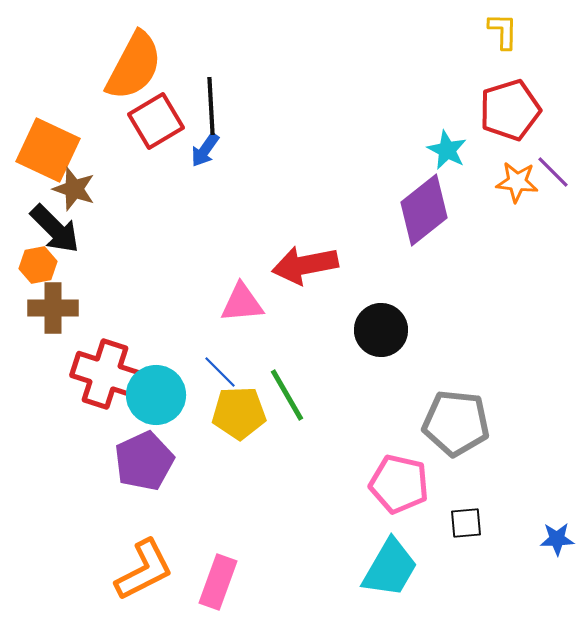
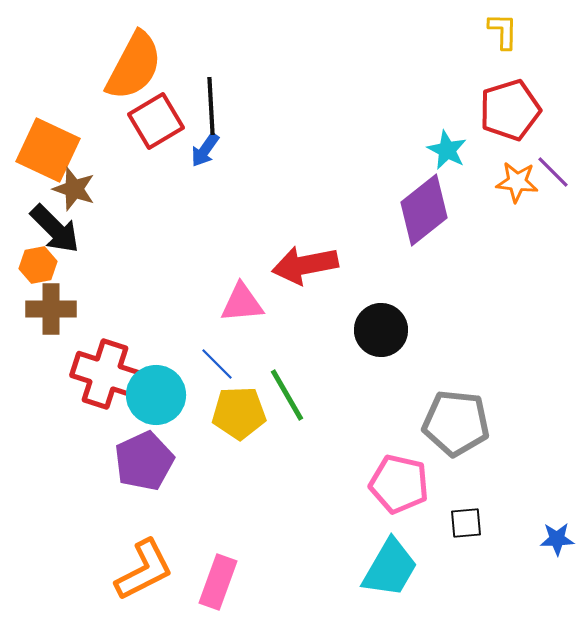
brown cross: moved 2 px left, 1 px down
blue line: moved 3 px left, 8 px up
